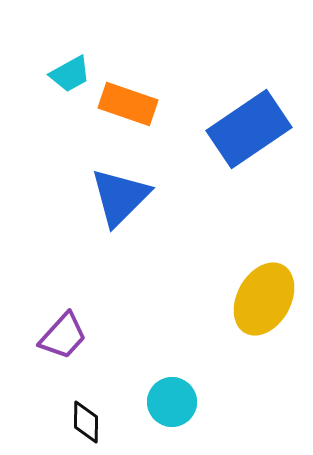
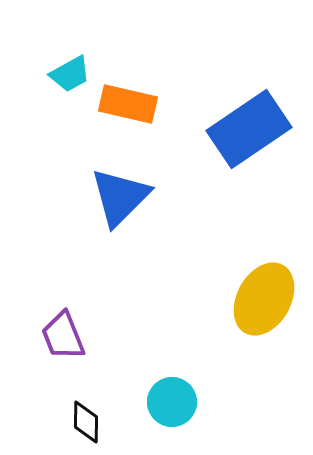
orange rectangle: rotated 6 degrees counterclockwise
purple trapezoid: rotated 116 degrees clockwise
